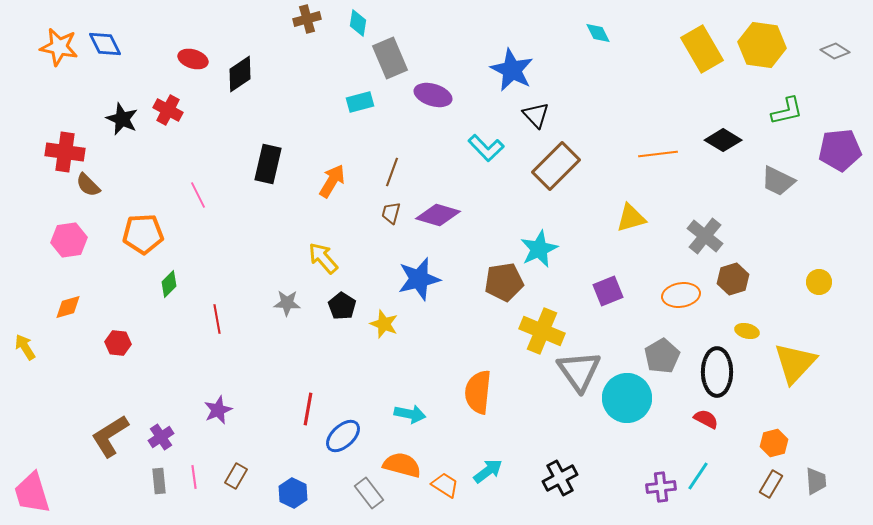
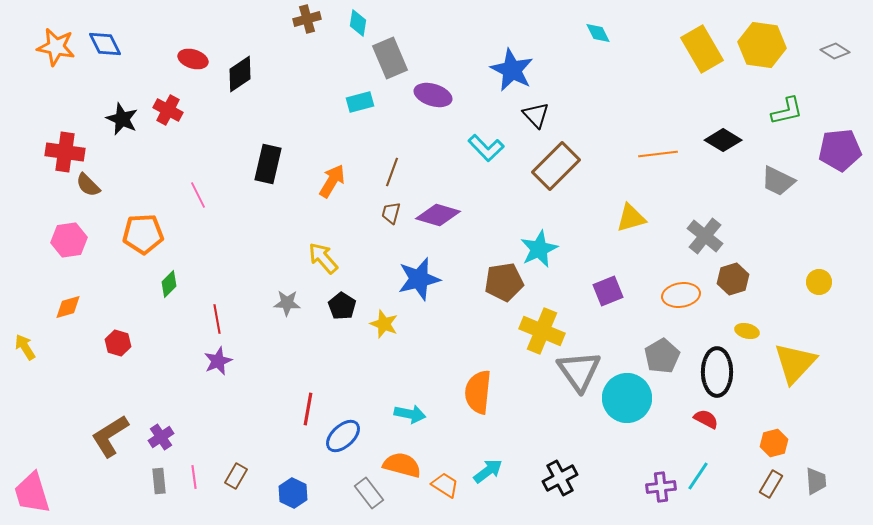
orange star at (59, 47): moved 3 px left
red hexagon at (118, 343): rotated 10 degrees clockwise
purple star at (218, 410): moved 49 px up
